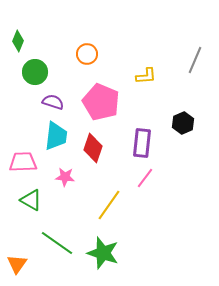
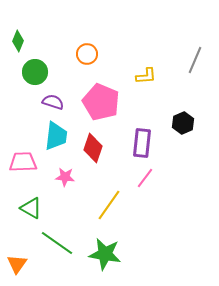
green triangle: moved 8 px down
green star: moved 2 px right, 1 px down; rotated 8 degrees counterclockwise
